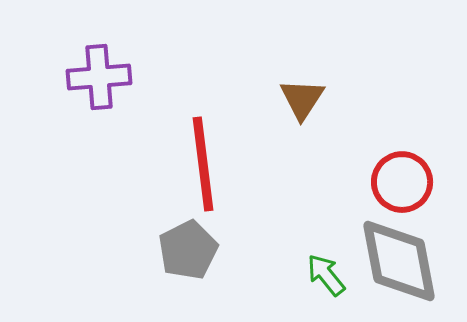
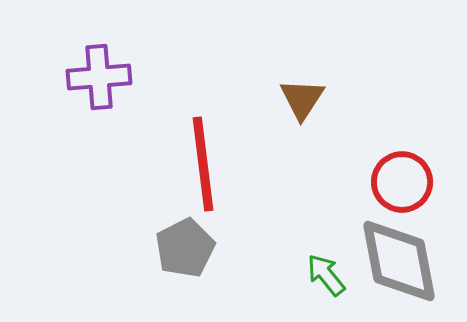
gray pentagon: moved 3 px left, 2 px up
